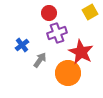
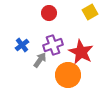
purple cross: moved 4 px left, 12 px down
orange circle: moved 2 px down
